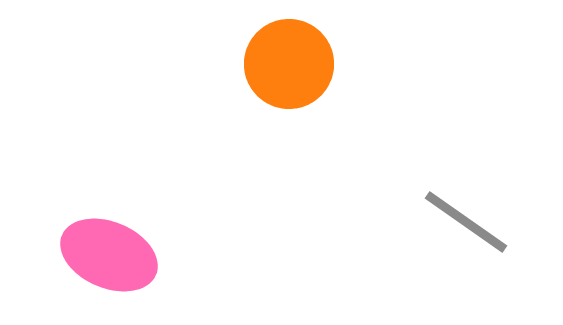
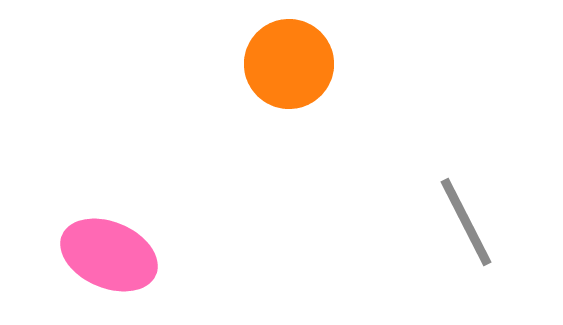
gray line: rotated 28 degrees clockwise
